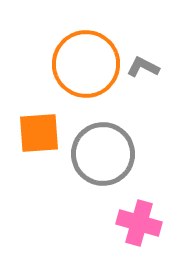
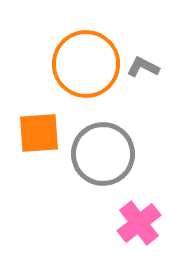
pink cross: rotated 36 degrees clockwise
